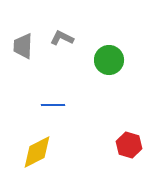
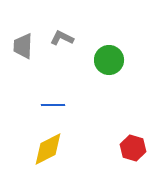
red hexagon: moved 4 px right, 3 px down
yellow diamond: moved 11 px right, 3 px up
